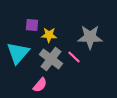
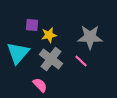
yellow star: rotated 14 degrees counterclockwise
pink line: moved 7 px right, 4 px down
pink semicircle: rotated 84 degrees counterclockwise
